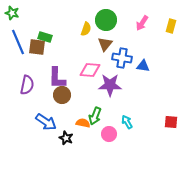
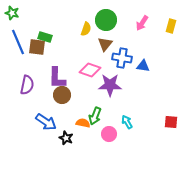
pink diamond: rotated 15 degrees clockwise
